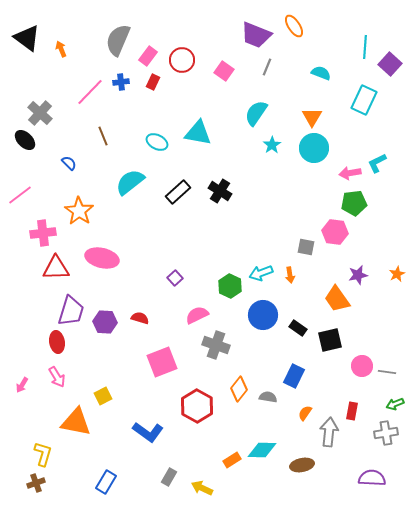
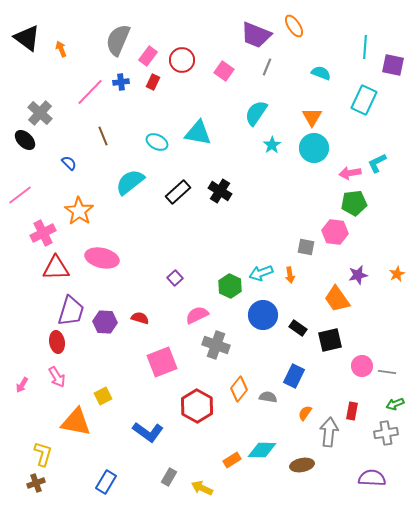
purple square at (390, 64): moved 3 px right, 1 px down; rotated 30 degrees counterclockwise
pink cross at (43, 233): rotated 20 degrees counterclockwise
